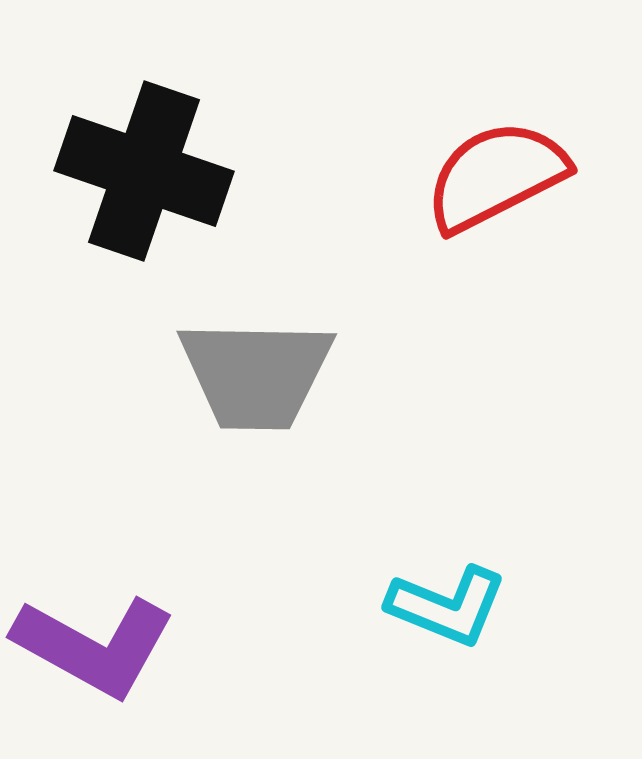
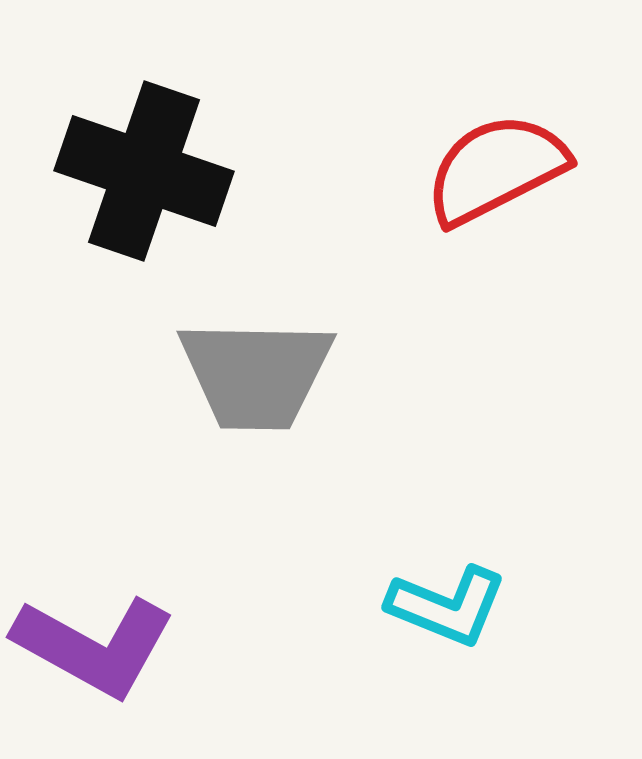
red semicircle: moved 7 px up
